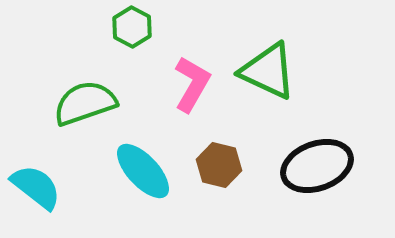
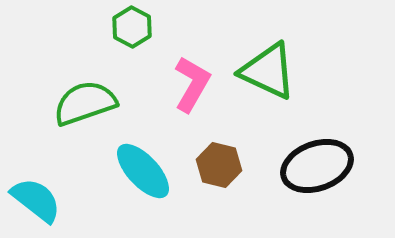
cyan semicircle: moved 13 px down
